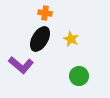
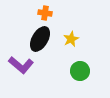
yellow star: rotated 21 degrees clockwise
green circle: moved 1 px right, 5 px up
